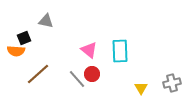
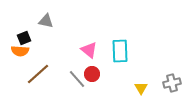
orange semicircle: moved 4 px right
